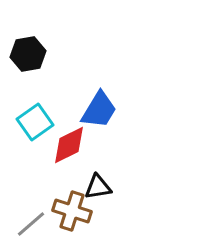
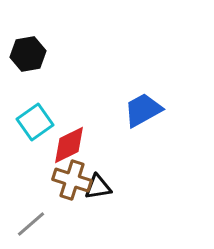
blue trapezoid: moved 44 px right; rotated 150 degrees counterclockwise
brown cross: moved 31 px up
